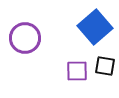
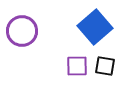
purple circle: moved 3 px left, 7 px up
purple square: moved 5 px up
